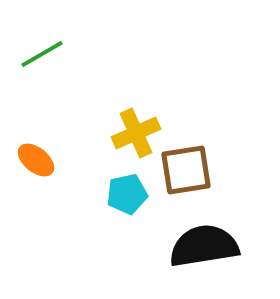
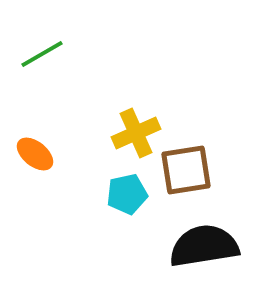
orange ellipse: moved 1 px left, 6 px up
